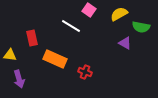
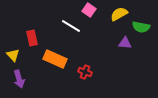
purple triangle: rotated 24 degrees counterclockwise
yellow triangle: moved 3 px right; rotated 40 degrees clockwise
